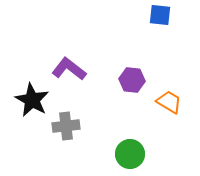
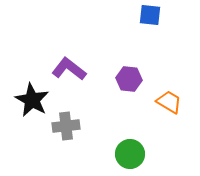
blue square: moved 10 px left
purple hexagon: moved 3 px left, 1 px up
